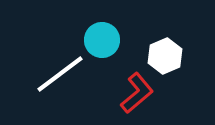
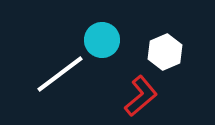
white hexagon: moved 4 px up
red L-shape: moved 4 px right, 3 px down
